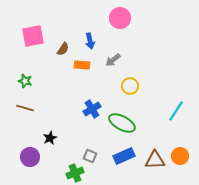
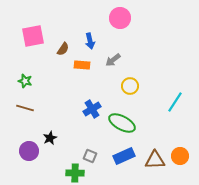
cyan line: moved 1 px left, 9 px up
purple circle: moved 1 px left, 6 px up
green cross: rotated 24 degrees clockwise
